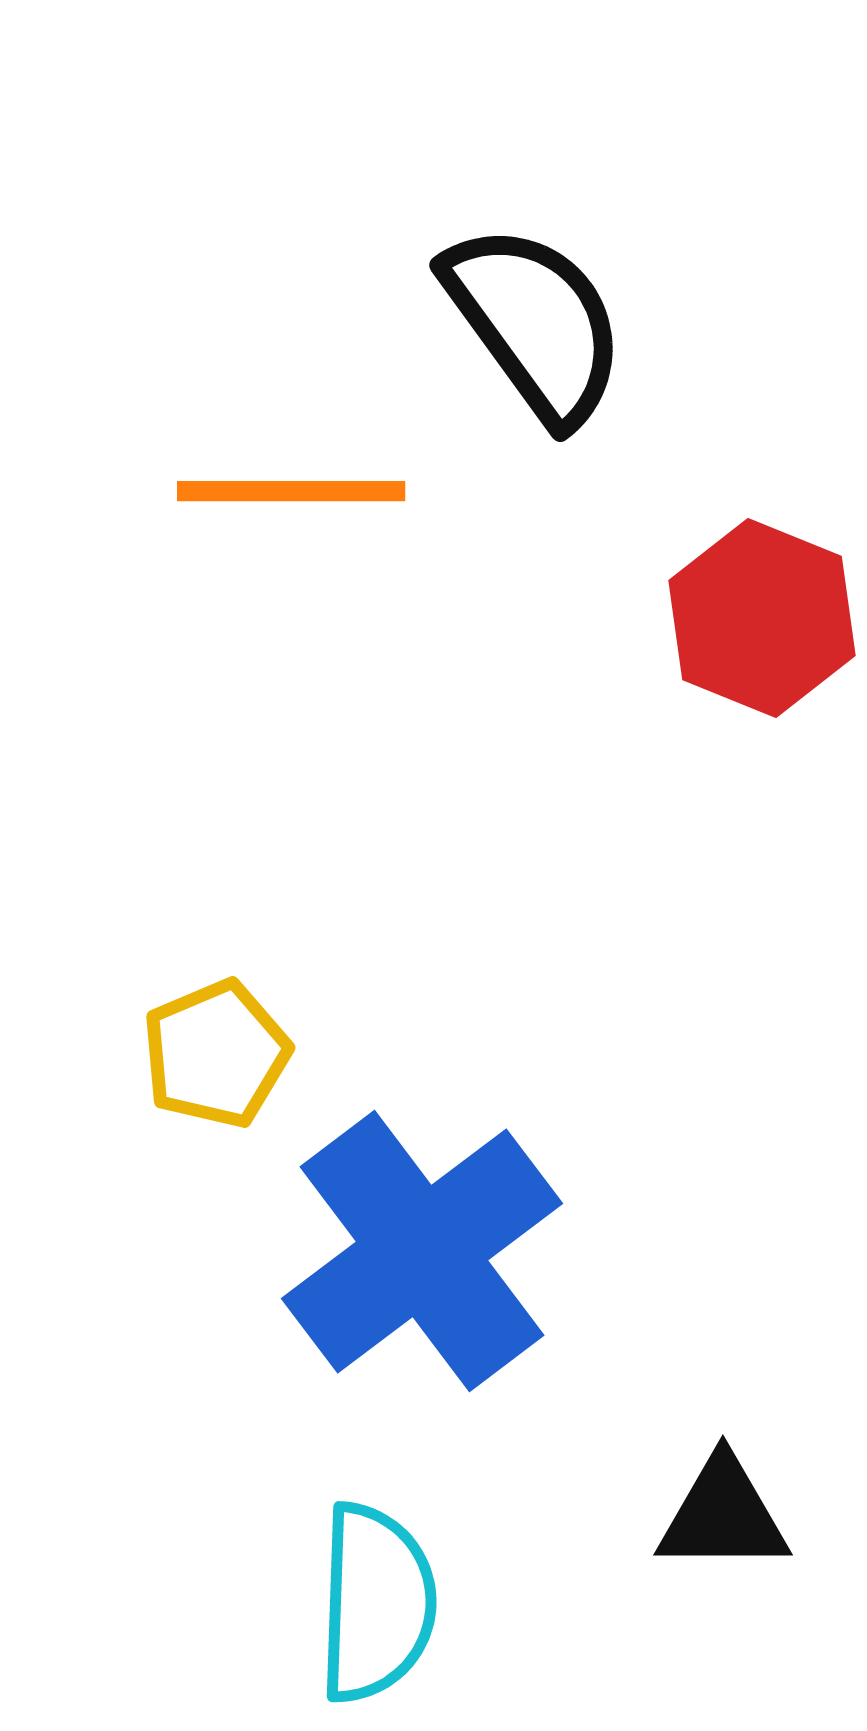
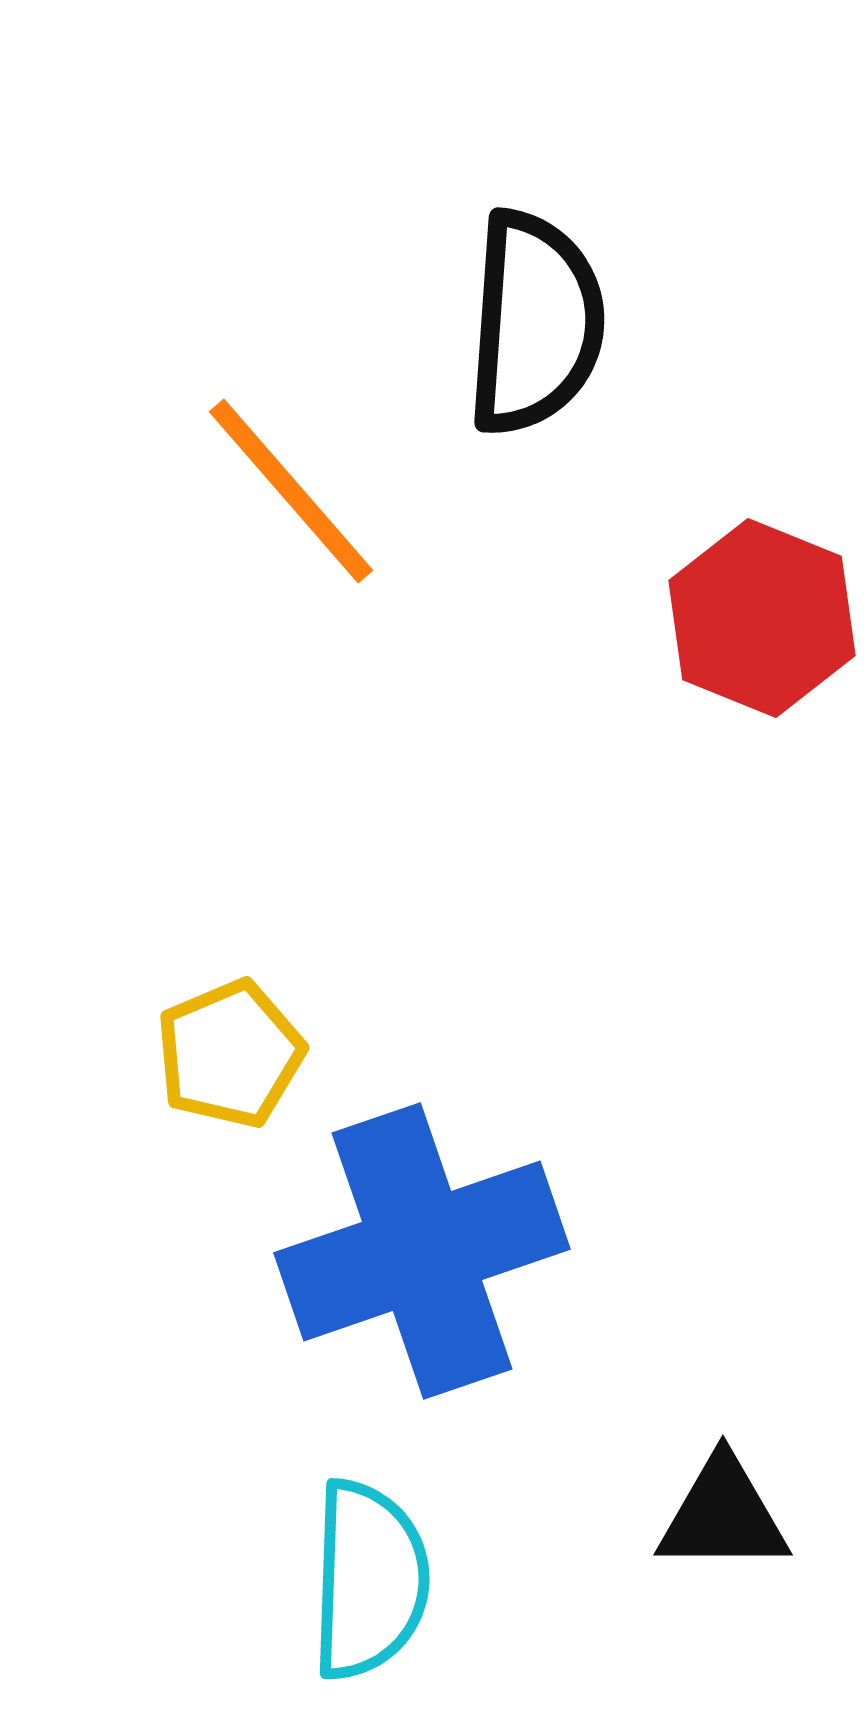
black semicircle: rotated 40 degrees clockwise
orange line: rotated 49 degrees clockwise
yellow pentagon: moved 14 px right
blue cross: rotated 18 degrees clockwise
cyan semicircle: moved 7 px left, 23 px up
